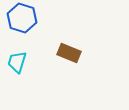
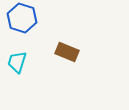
brown rectangle: moved 2 px left, 1 px up
